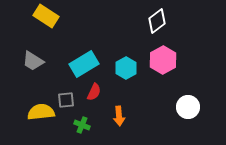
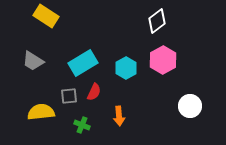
cyan rectangle: moved 1 px left, 1 px up
gray square: moved 3 px right, 4 px up
white circle: moved 2 px right, 1 px up
